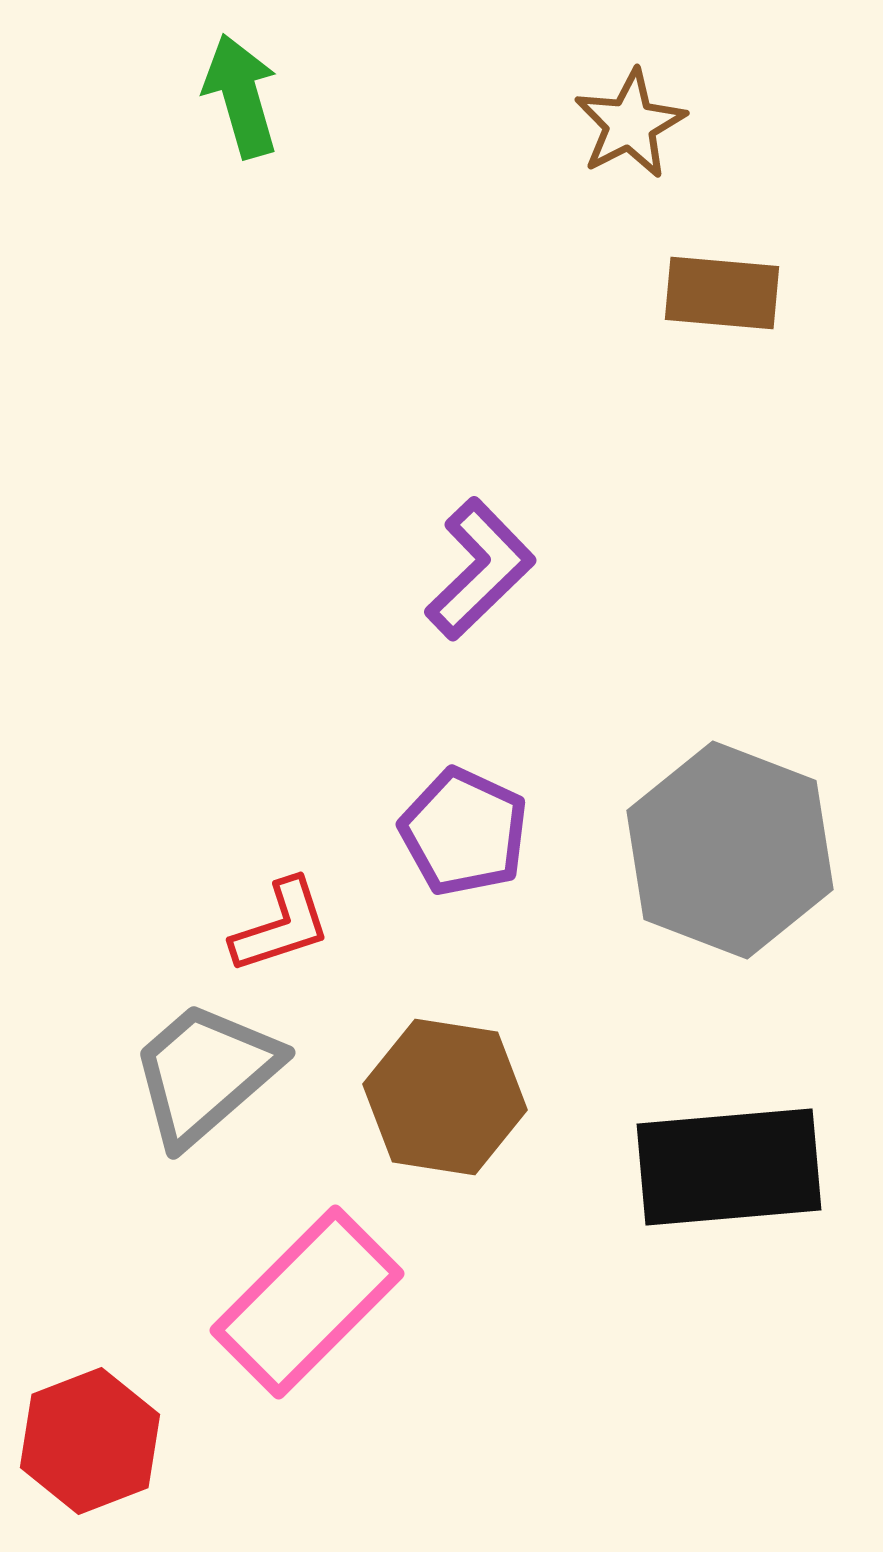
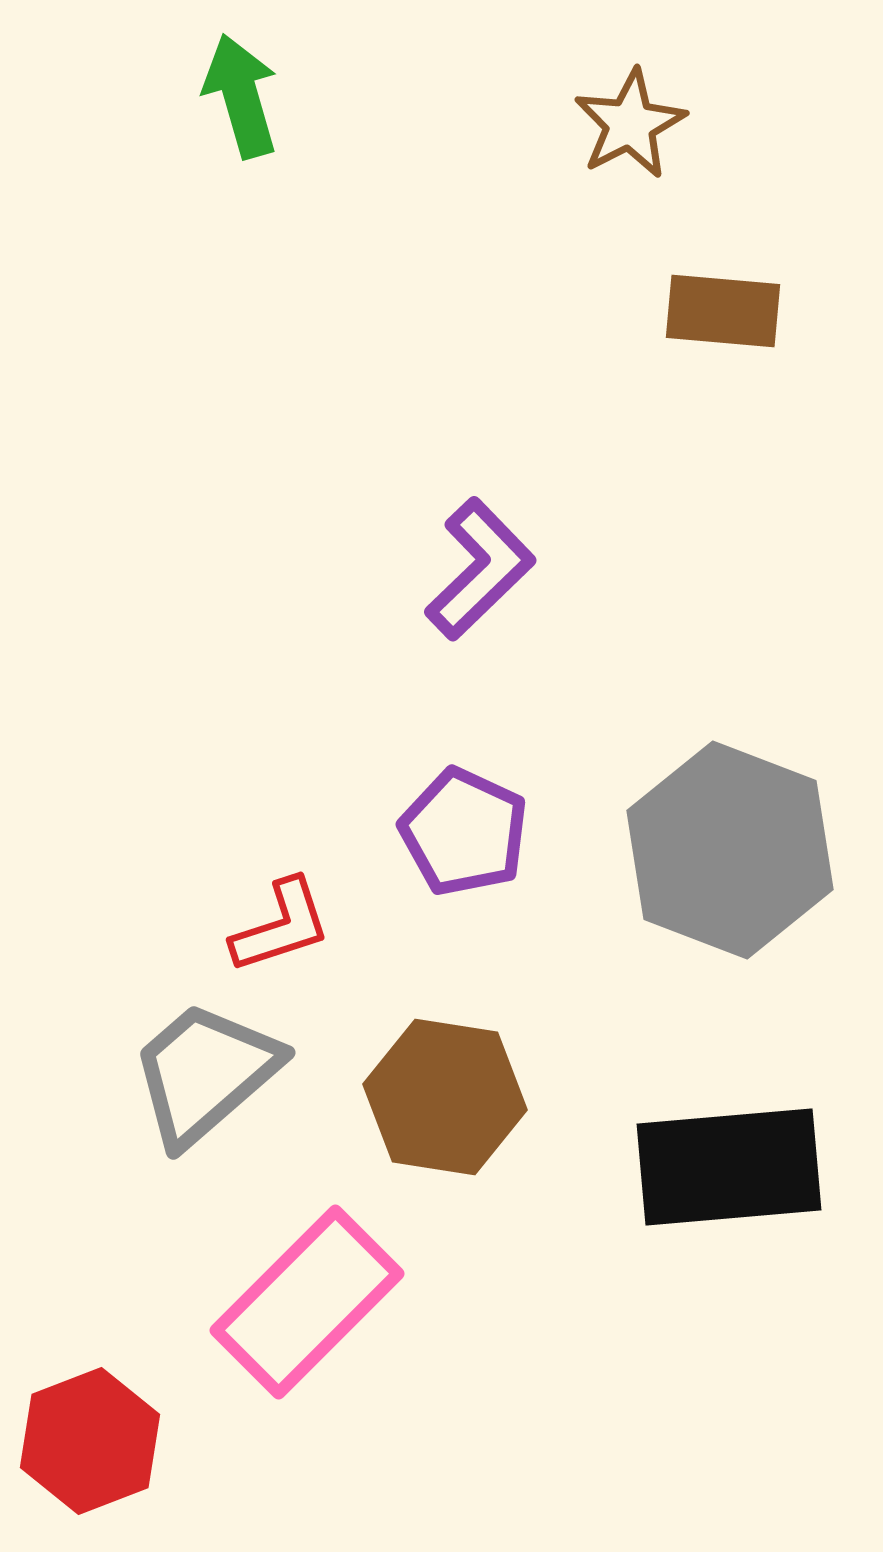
brown rectangle: moved 1 px right, 18 px down
